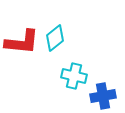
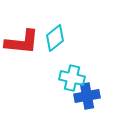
cyan cross: moved 2 px left, 2 px down
blue cross: moved 16 px left
